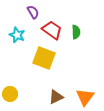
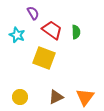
purple semicircle: moved 1 px down
yellow circle: moved 10 px right, 3 px down
